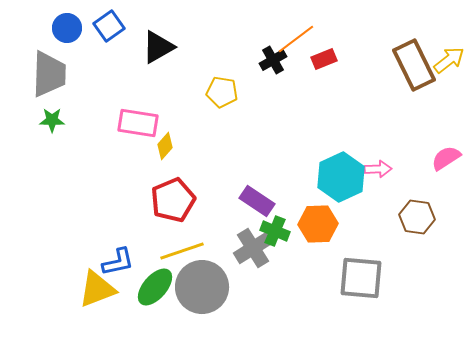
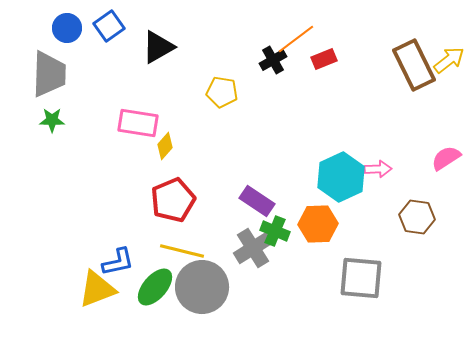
yellow line: rotated 33 degrees clockwise
